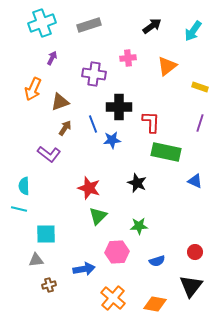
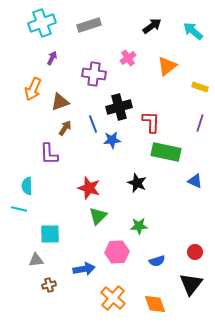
cyan arrow: rotated 95 degrees clockwise
pink cross: rotated 28 degrees counterclockwise
black cross: rotated 15 degrees counterclockwise
purple L-shape: rotated 50 degrees clockwise
cyan semicircle: moved 3 px right
cyan square: moved 4 px right
black triangle: moved 2 px up
orange diamond: rotated 60 degrees clockwise
